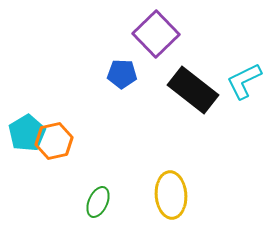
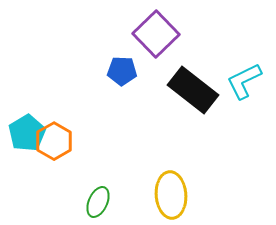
blue pentagon: moved 3 px up
orange hexagon: rotated 18 degrees counterclockwise
